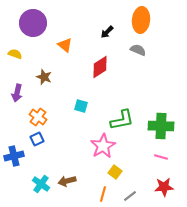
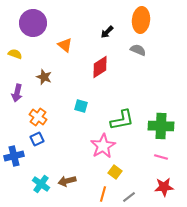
gray line: moved 1 px left, 1 px down
